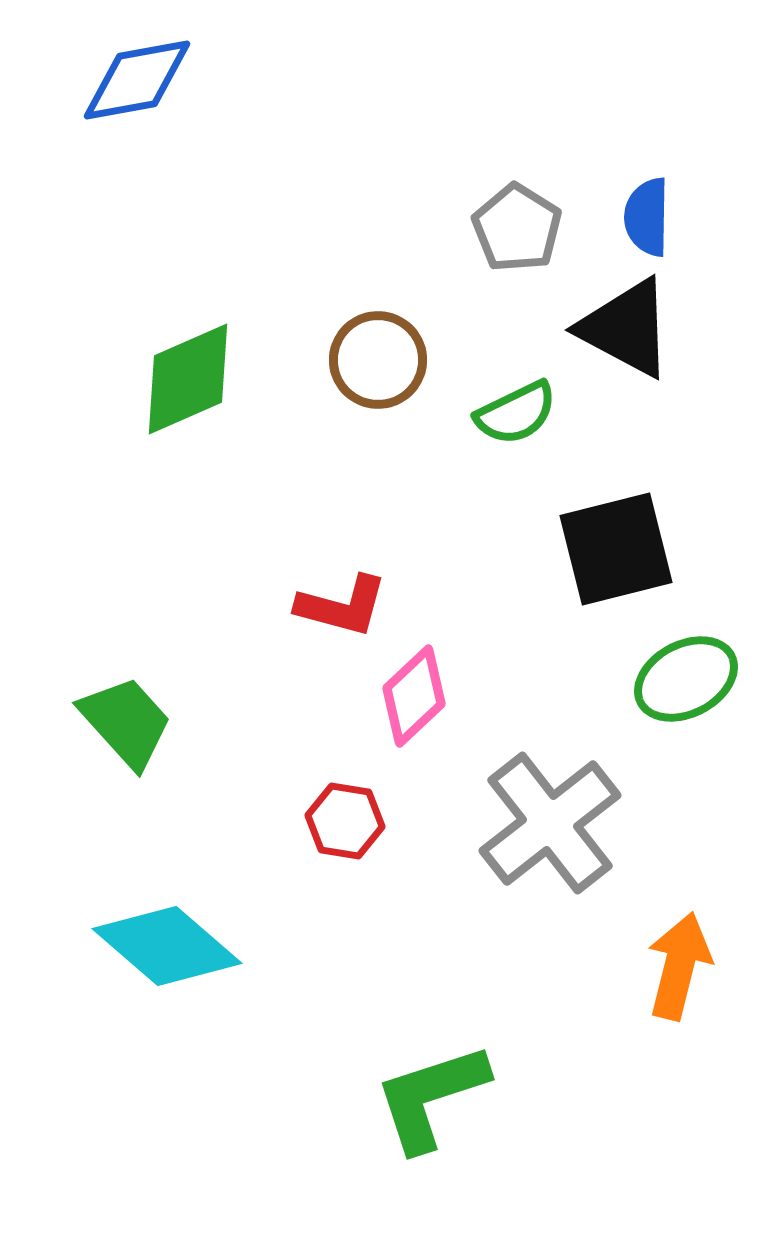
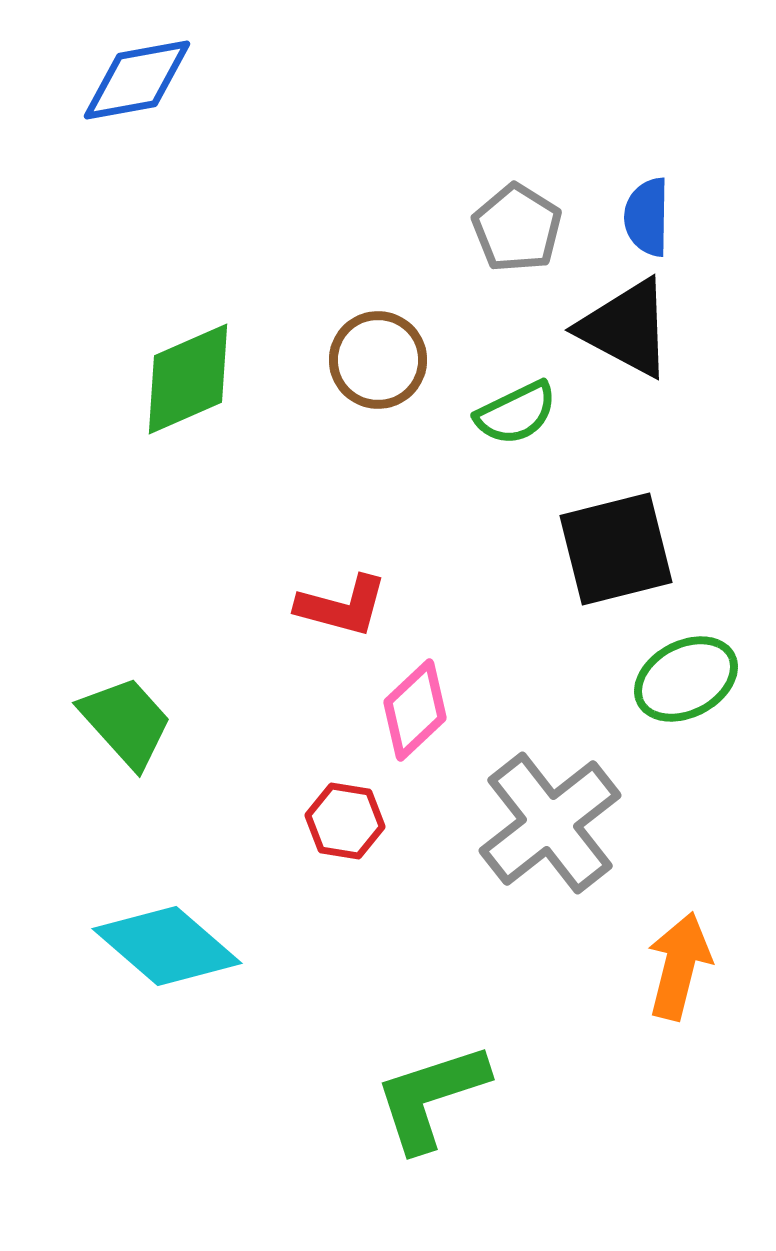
pink diamond: moved 1 px right, 14 px down
